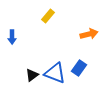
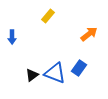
orange arrow: rotated 24 degrees counterclockwise
